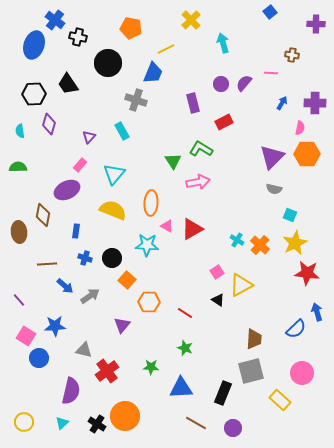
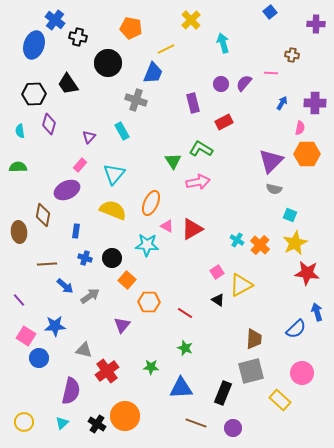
purple triangle at (272, 157): moved 1 px left, 4 px down
orange ellipse at (151, 203): rotated 20 degrees clockwise
brown line at (196, 423): rotated 10 degrees counterclockwise
